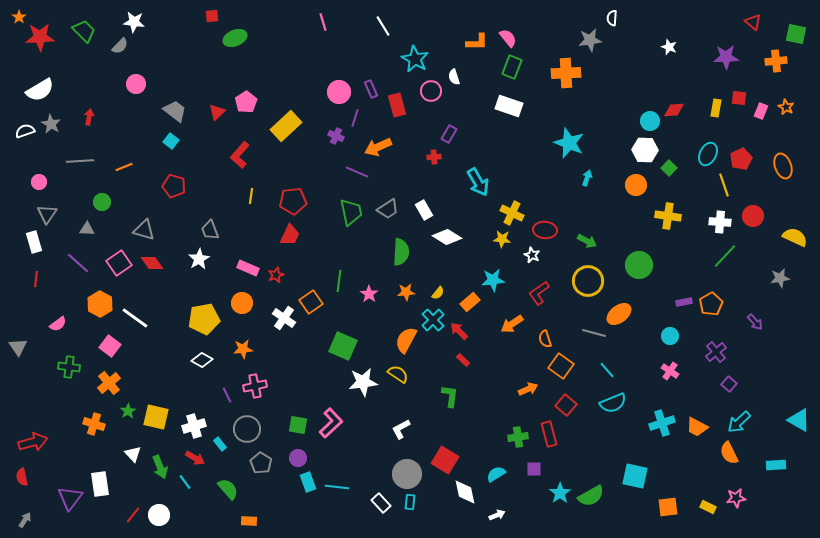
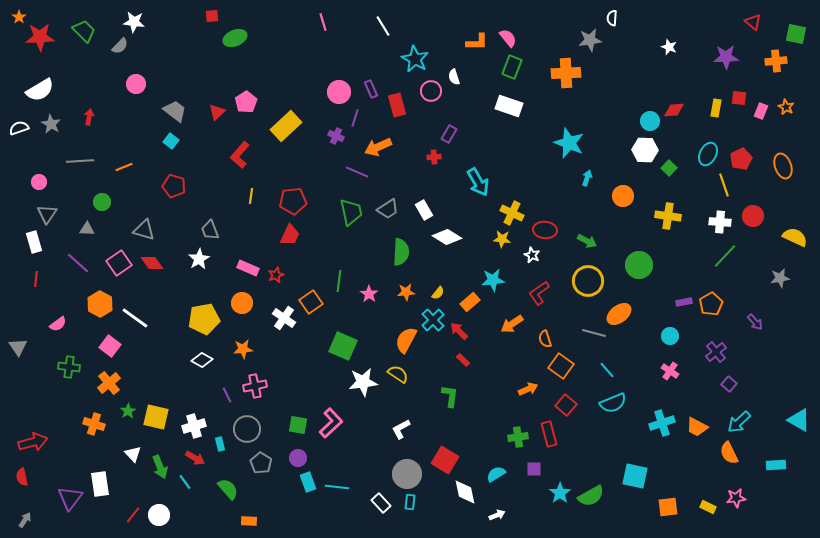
white semicircle at (25, 131): moved 6 px left, 3 px up
orange circle at (636, 185): moved 13 px left, 11 px down
cyan rectangle at (220, 444): rotated 24 degrees clockwise
